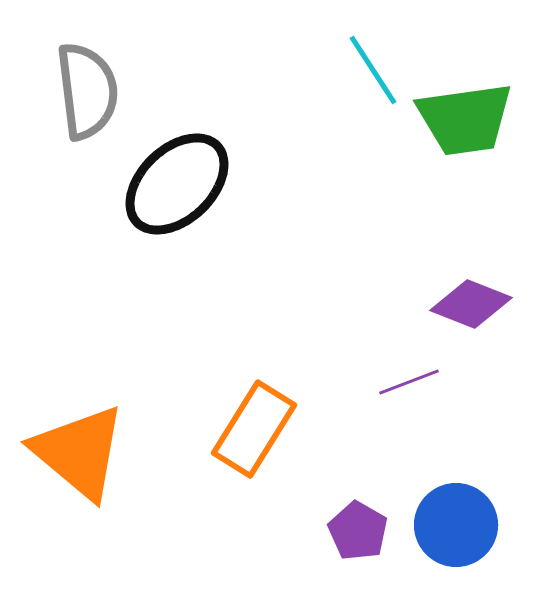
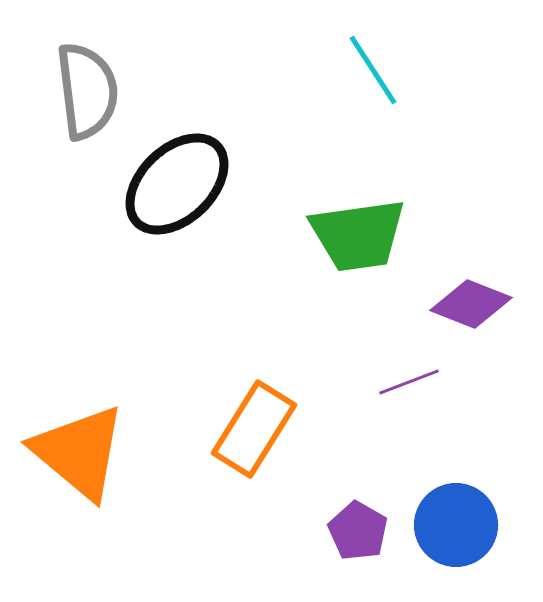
green trapezoid: moved 107 px left, 116 px down
